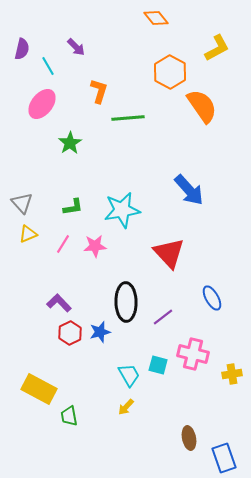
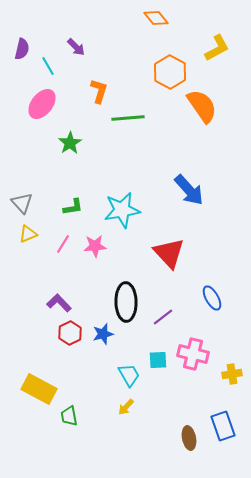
blue star: moved 3 px right, 2 px down
cyan square: moved 5 px up; rotated 18 degrees counterclockwise
blue rectangle: moved 1 px left, 32 px up
